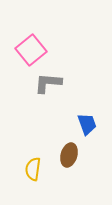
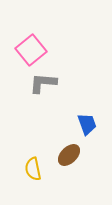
gray L-shape: moved 5 px left
brown ellipse: rotated 30 degrees clockwise
yellow semicircle: rotated 20 degrees counterclockwise
